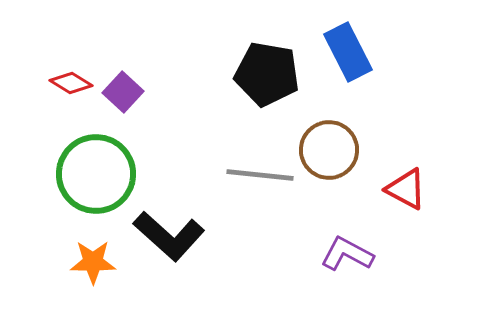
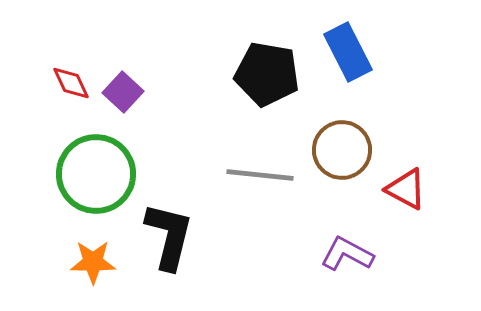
red diamond: rotated 33 degrees clockwise
brown circle: moved 13 px right
black L-shape: rotated 118 degrees counterclockwise
